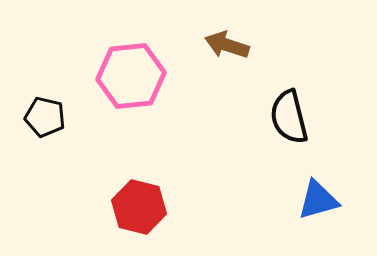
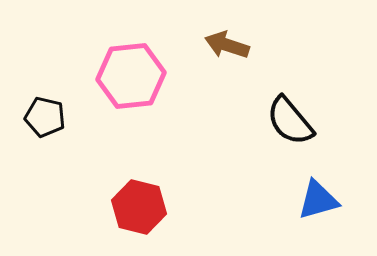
black semicircle: moved 1 px right, 4 px down; rotated 26 degrees counterclockwise
